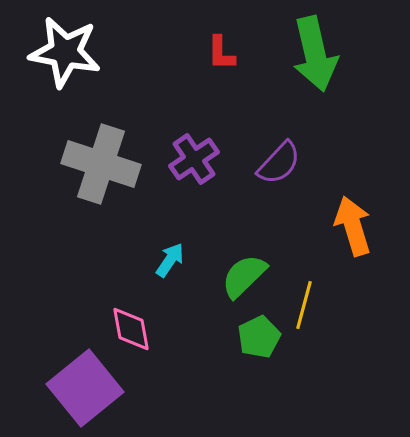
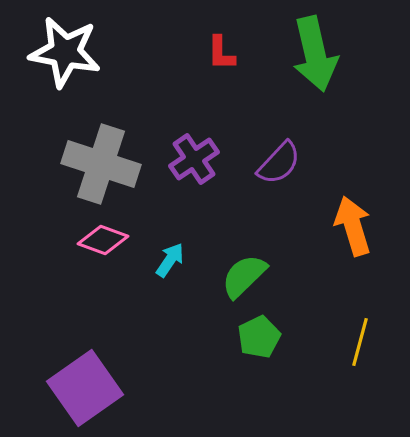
yellow line: moved 56 px right, 37 px down
pink diamond: moved 28 px left, 89 px up; rotated 60 degrees counterclockwise
purple square: rotated 4 degrees clockwise
